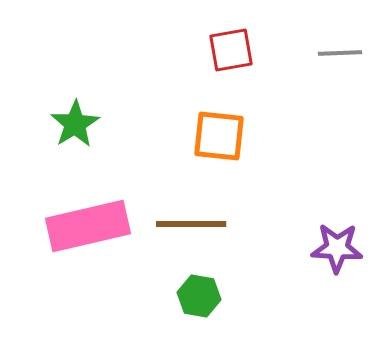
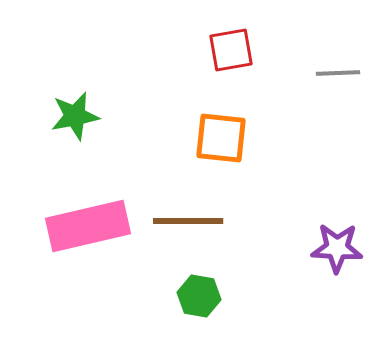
gray line: moved 2 px left, 20 px down
green star: moved 8 px up; rotated 21 degrees clockwise
orange square: moved 2 px right, 2 px down
brown line: moved 3 px left, 3 px up
